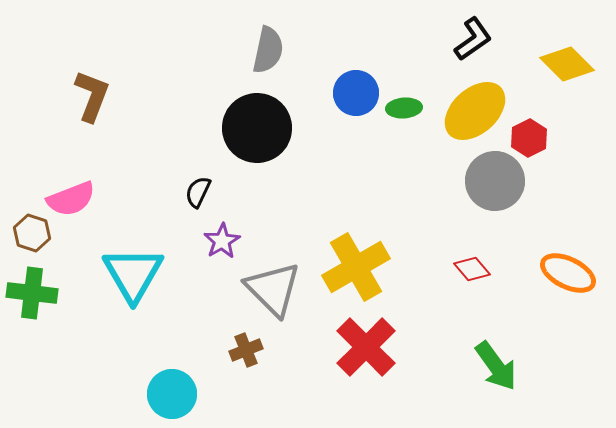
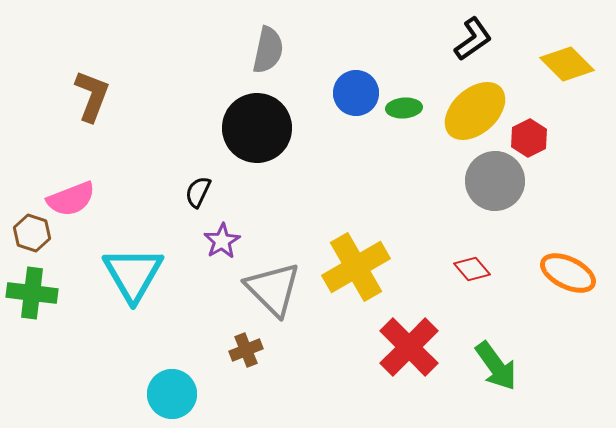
red cross: moved 43 px right
